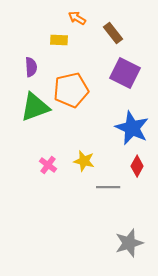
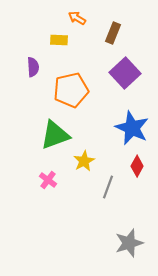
brown rectangle: rotated 60 degrees clockwise
purple semicircle: moved 2 px right
purple square: rotated 20 degrees clockwise
green triangle: moved 20 px right, 28 px down
yellow star: rotated 30 degrees clockwise
pink cross: moved 15 px down
gray line: rotated 70 degrees counterclockwise
